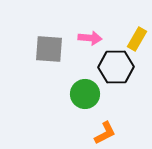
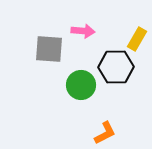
pink arrow: moved 7 px left, 7 px up
green circle: moved 4 px left, 9 px up
